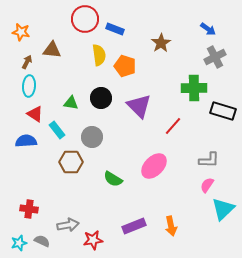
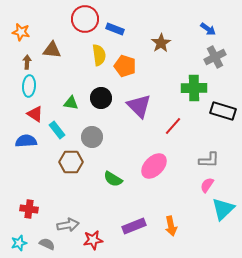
brown arrow: rotated 24 degrees counterclockwise
gray semicircle: moved 5 px right, 3 px down
